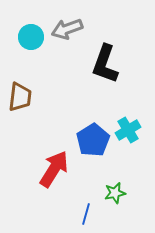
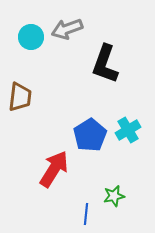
blue pentagon: moved 3 px left, 5 px up
green star: moved 1 px left, 3 px down
blue line: rotated 10 degrees counterclockwise
